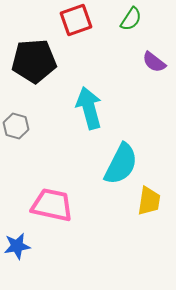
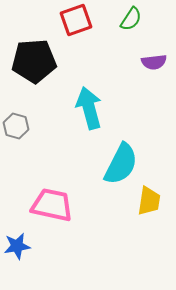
purple semicircle: rotated 45 degrees counterclockwise
